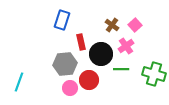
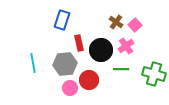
brown cross: moved 4 px right, 3 px up
red rectangle: moved 2 px left, 1 px down
black circle: moved 4 px up
cyan line: moved 14 px right, 19 px up; rotated 30 degrees counterclockwise
